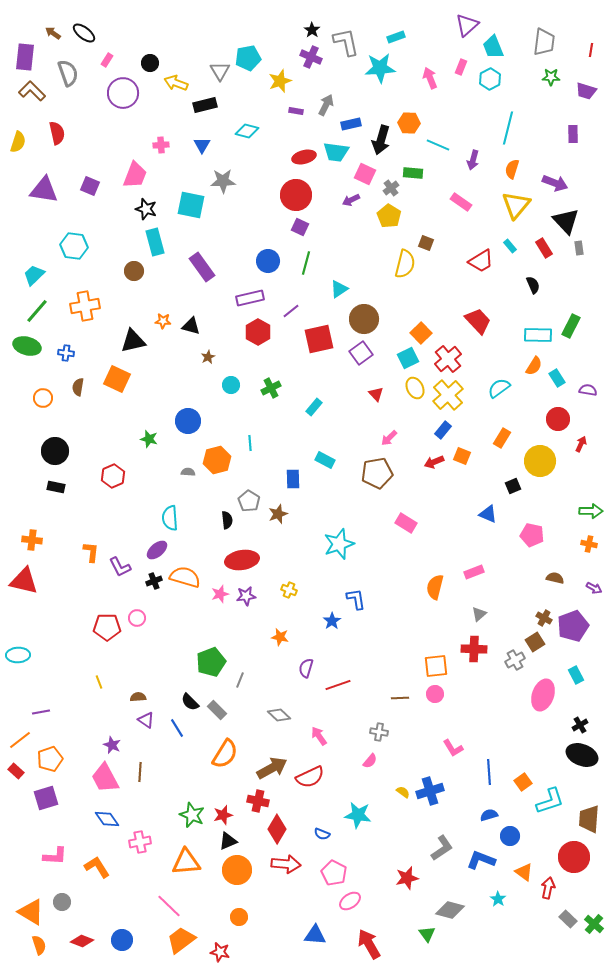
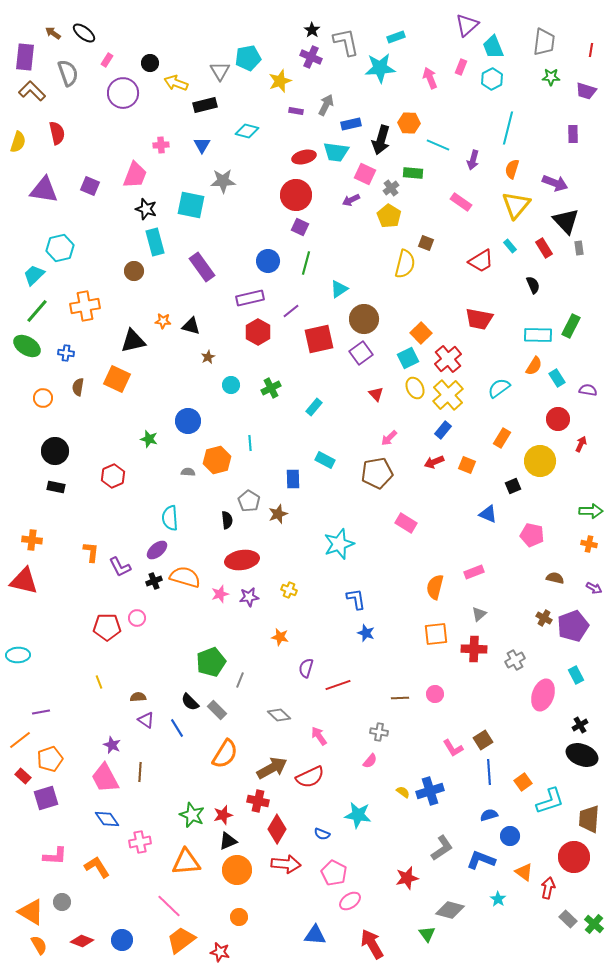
cyan hexagon at (490, 79): moved 2 px right
cyan hexagon at (74, 246): moved 14 px left, 2 px down; rotated 20 degrees counterclockwise
red trapezoid at (478, 321): moved 1 px right, 2 px up; rotated 144 degrees clockwise
green ellipse at (27, 346): rotated 16 degrees clockwise
orange square at (462, 456): moved 5 px right, 9 px down
purple star at (246, 596): moved 3 px right, 1 px down
blue star at (332, 621): moved 34 px right, 12 px down; rotated 18 degrees counterclockwise
brown square at (535, 642): moved 52 px left, 98 px down
orange square at (436, 666): moved 32 px up
red rectangle at (16, 771): moved 7 px right, 5 px down
red arrow at (369, 944): moved 3 px right
orange semicircle at (39, 945): rotated 12 degrees counterclockwise
